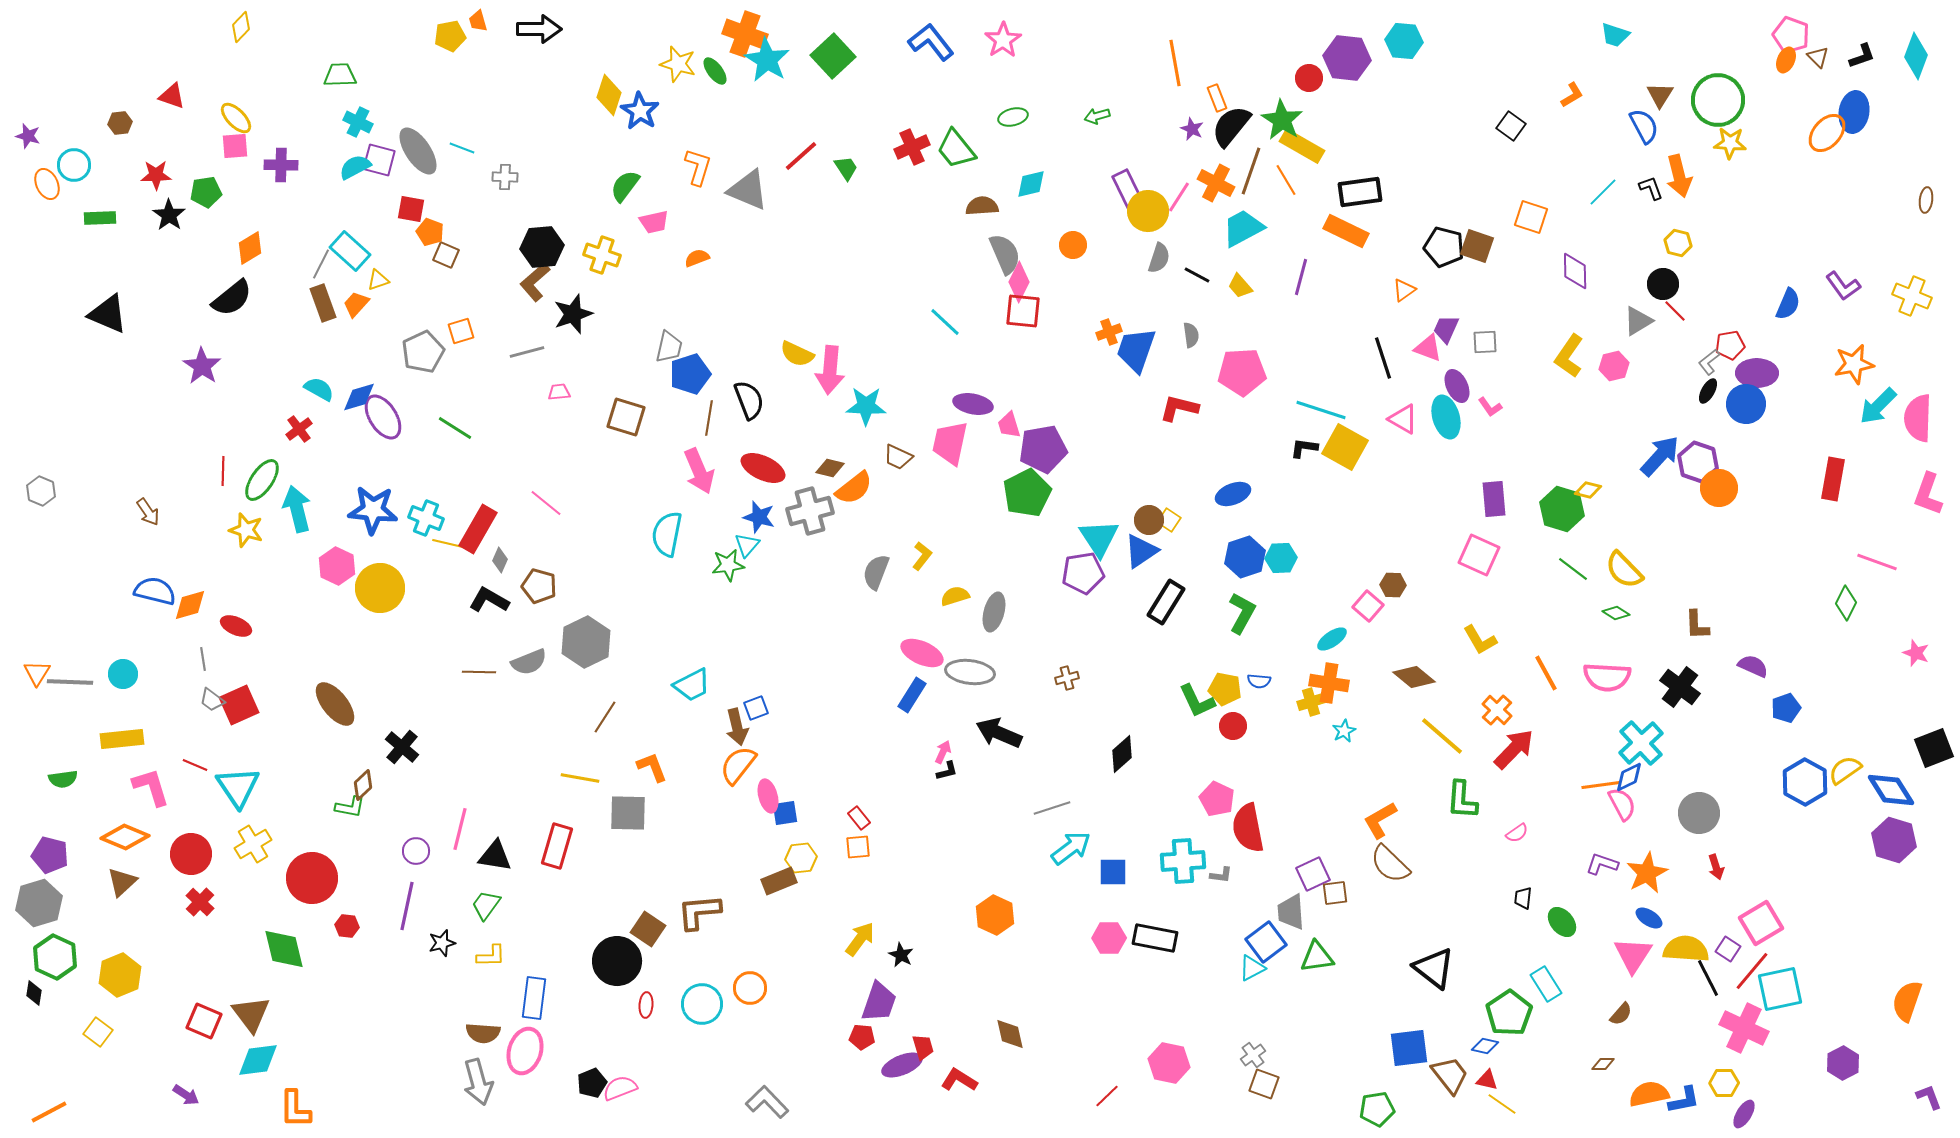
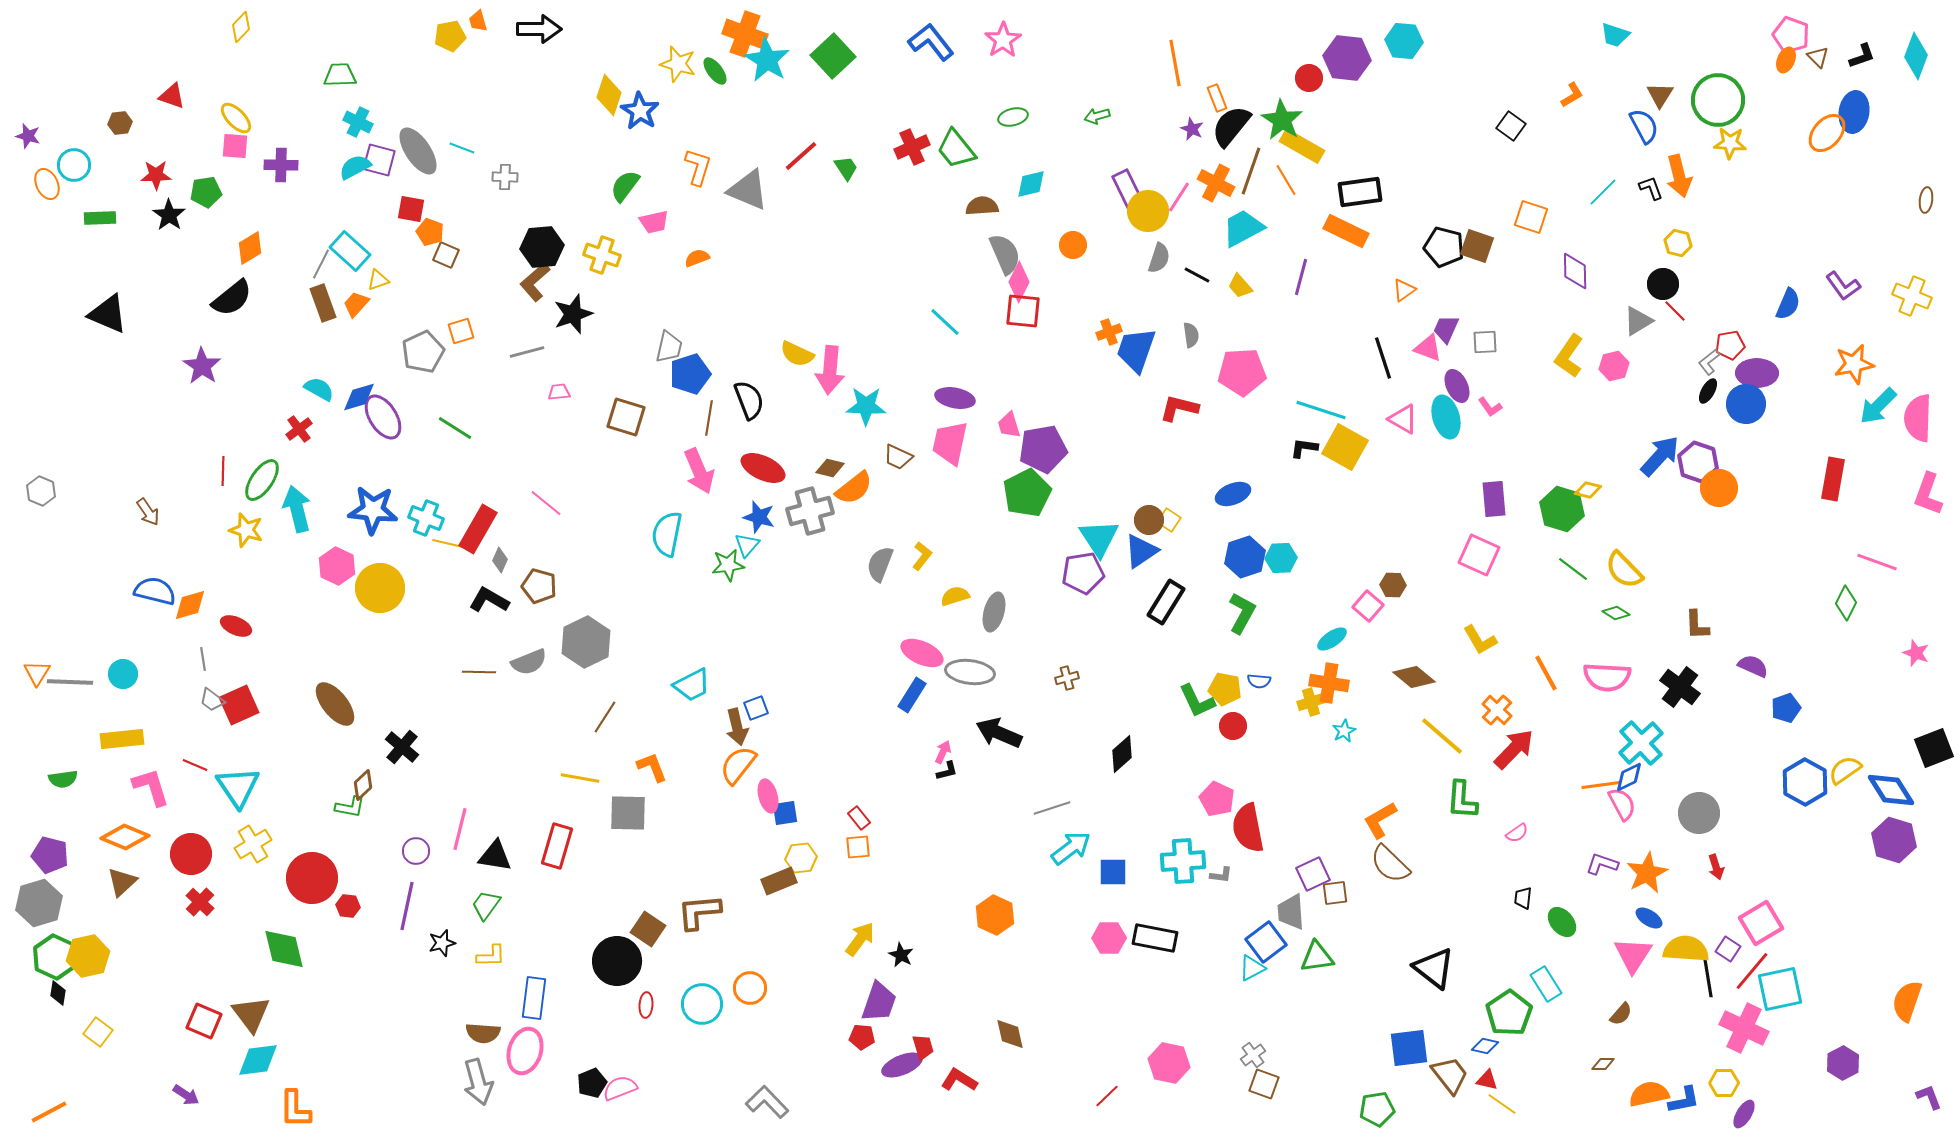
pink square at (235, 146): rotated 8 degrees clockwise
purple ellipse at (973, 404): moved 18 px left, 6 px up
gray semicircle at (876, 572): moved 4 px right, 8 px up
red hexagon at (347, 926): moved 1 px right, 20 px up
yellow hexagon at (120, 975): moved 32 px left, 19 px up; rotated 9 degrees clockwise
black line at (1708, 978): rotated 18 degrees clockwise
black diamond at (34, 993): moved 24 px right
